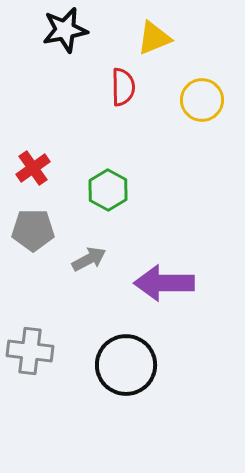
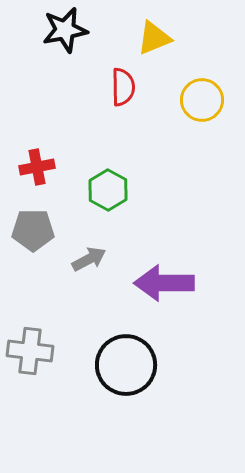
red cross: moved 4 px right, 1 px up; rotated 24 degrees clockwise
